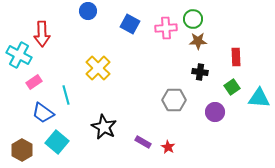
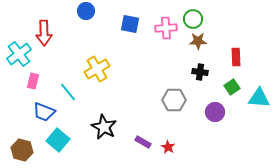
blue circle: moved 2 px left
blue square: rotated 18 degrees counterclockwise
red arrow: moved 2 px right, 1 px up
cyan cross: moved 1 px up; rotated 25 degrees clockwise
yellow cross: moved 1 px left, 1 px down; rotated 15 degrees clockwise
pink rectangle: moved 1 px left, 1 px up; rotated 42 degrees counterclockwise
cyan line: moved 2 px right, 3 px up; rotated 24 degrees counterclockwise
blue trapezoid: moved 1 px right, 1 px up; rotated 15 degrees counterclockwise
cyan square: moved 1 px right, 2 px up
brown hexagon: rotated 15 degrees counterclockwise
